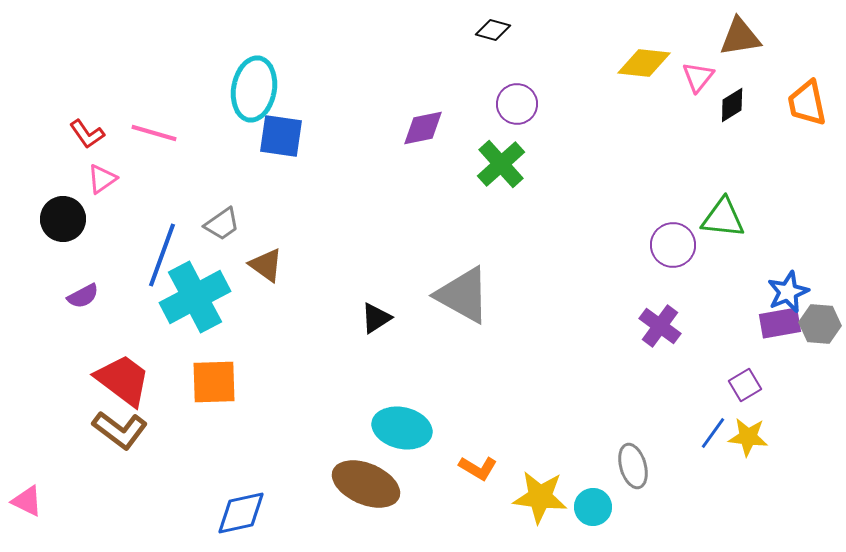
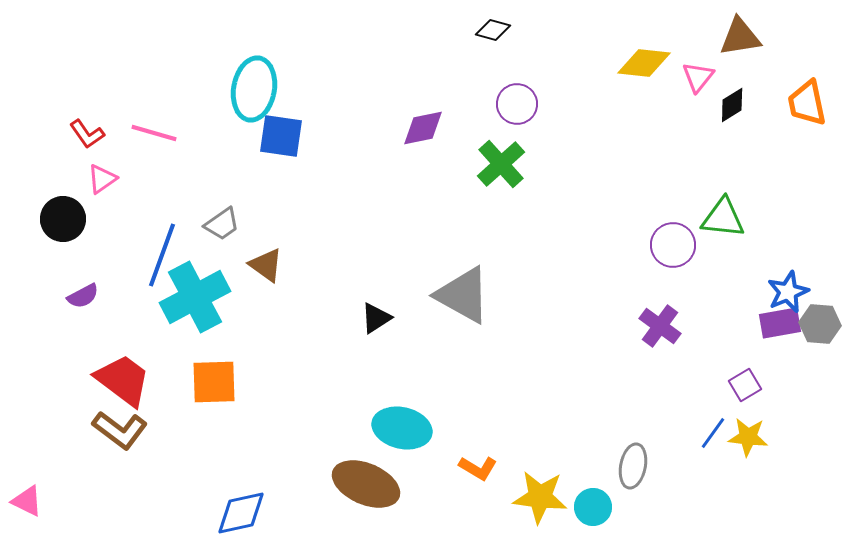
gray ellipse at (633, 466): rotated 27 degrees clockwise
